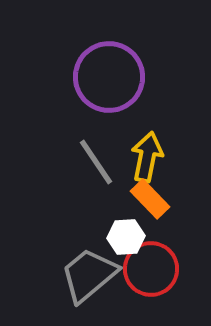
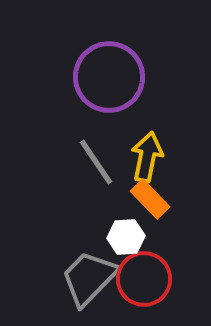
red circle: moved 7 px left, 10 px down
gray trapezoid: moved 3 px down; rotated 6 degrees counterclockwise
